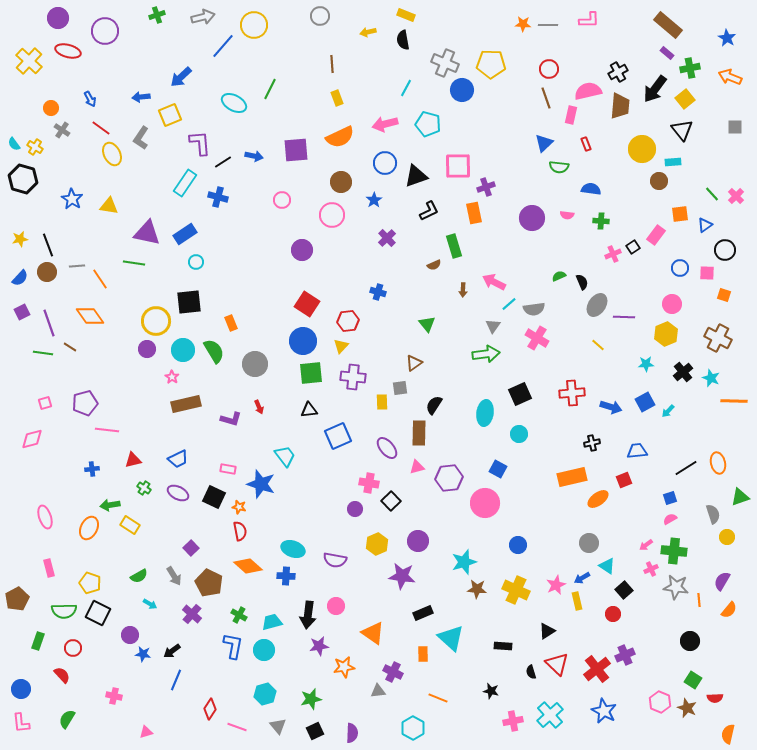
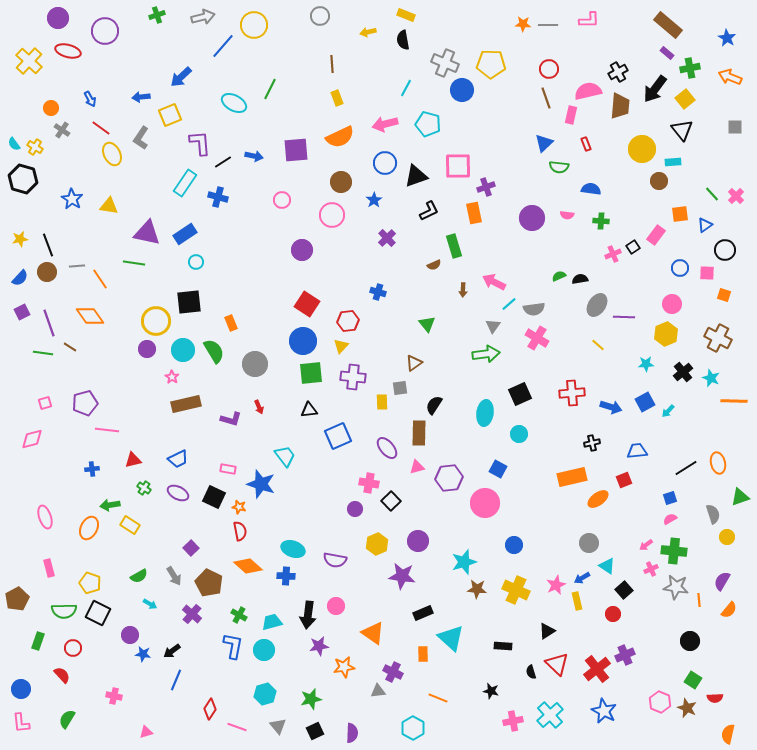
black semicircle at (582, 282): moved 2 px left, 3 px up; rotated 77 degrees counterclockwise
blue circle at (518, 545): moved 4 px left
